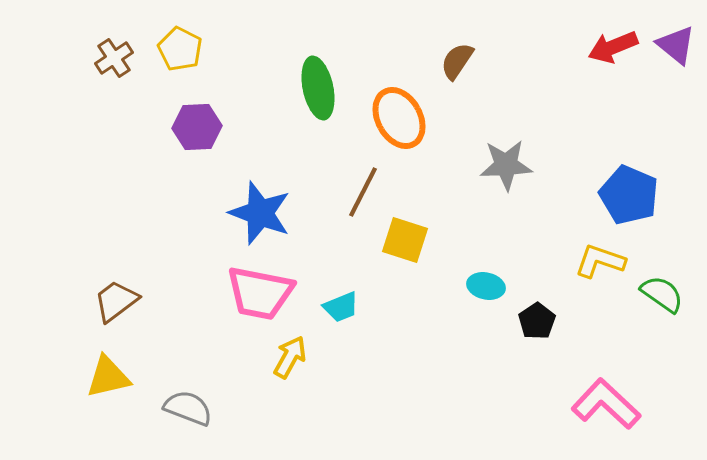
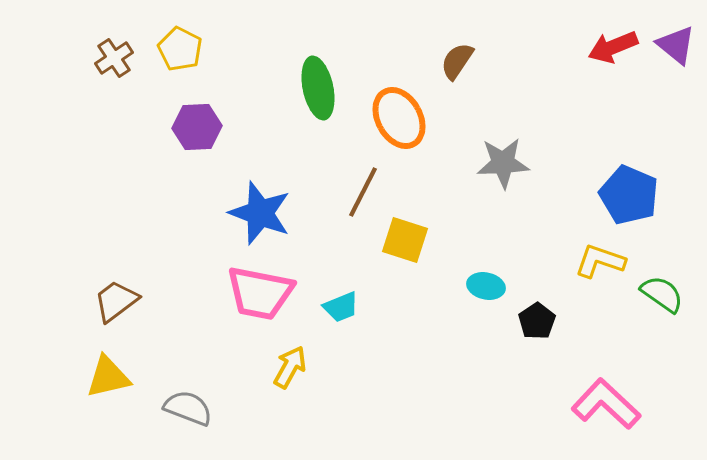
gray star: moved 3 px left, 2 px up
yellow arrow: moved 10 px down
